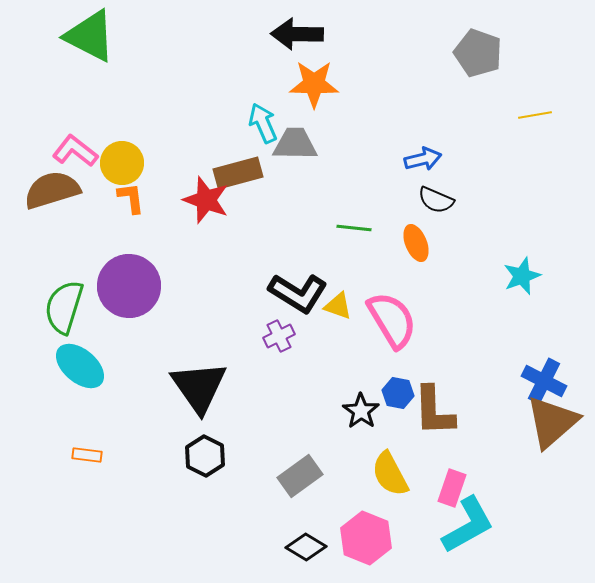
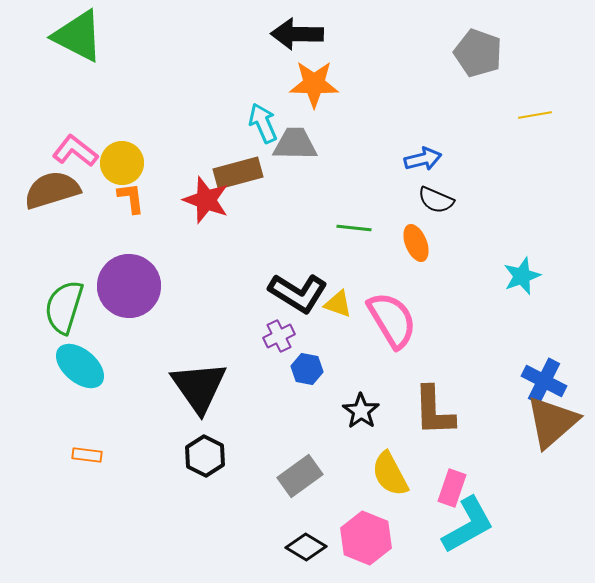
green triangle: moved 12 px left
yellow triangle: moved 2 px up
blue hexagon: moved 91 px left, 24 px up
